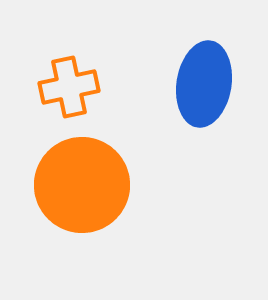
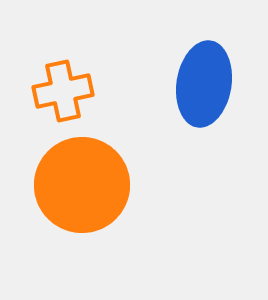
orange cross: moved 6 px left, 4 px down
